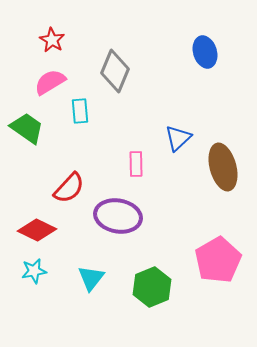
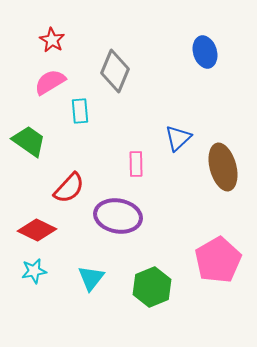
green trapezoid: moved 2 px right, 13 px down
